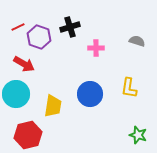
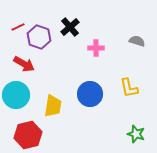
black cross: rotated 24 degrees counterclockwise
yellow L-shape: rotated 20 degrees counterclockwise
cyan circle: moved 1 px down
green star: moved 2 px left, 1 px up
